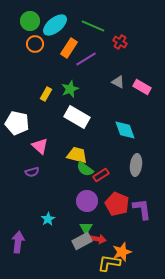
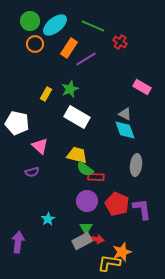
gray triangle: moved 7 px right, 32 px down
red rectangle: moved 5 px left, 2 px down; rotated 35 degrees clockwise
red arrow: moved 2 px left
